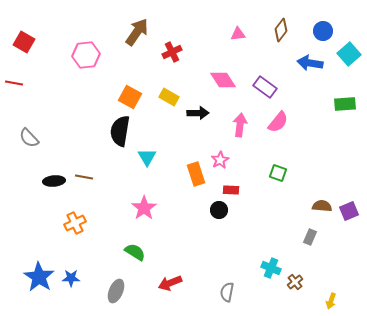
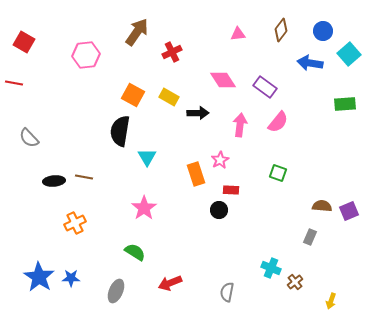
orange square at (130, 97): moved 3 px right, 2 px up
